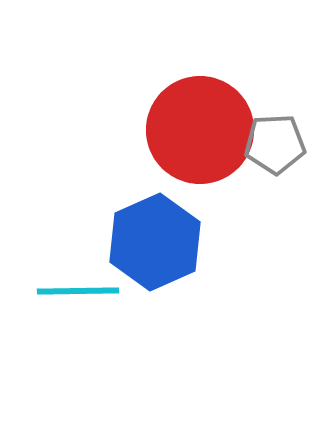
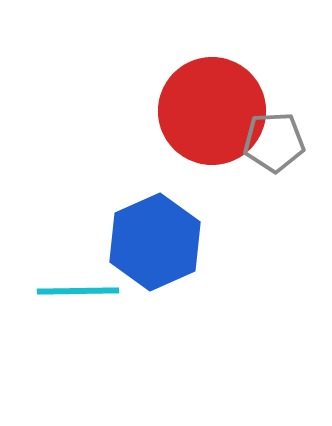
red circle: moved 12 px right, 19 px up
gray pentagon: moved 1 px left, 2 px up
